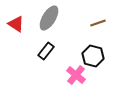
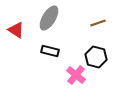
red triangle: moved 6 px down
black rectangle: moved 4 px right; rotated 66 degrees clockwise
black hexagon: moved 3 px right, 1 px down
